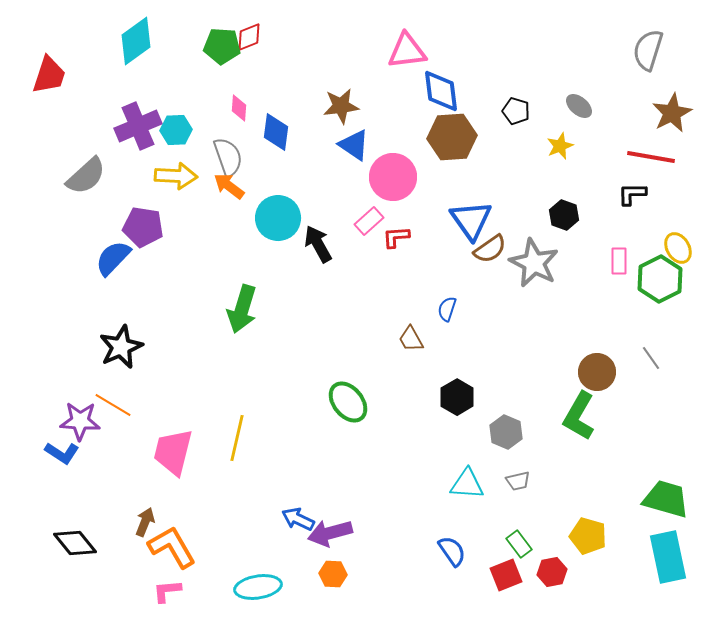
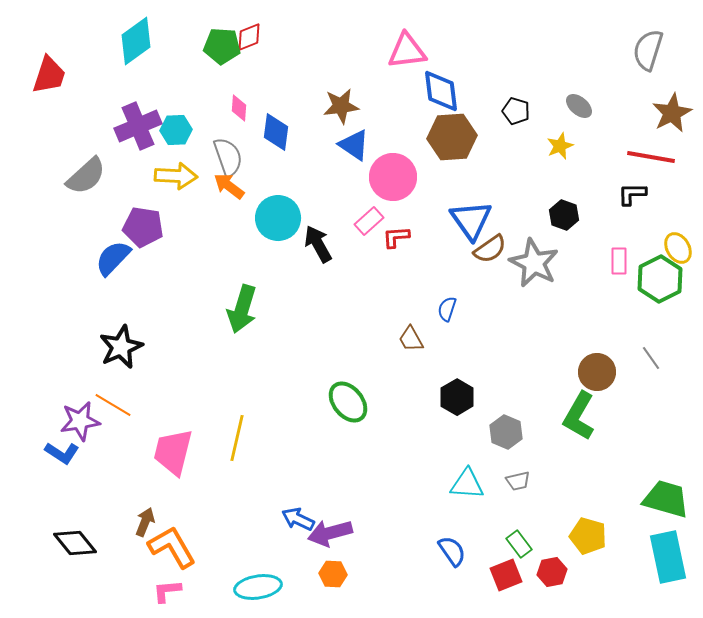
purple star at (80, 421): rotated 12 degrees counterclockwise
